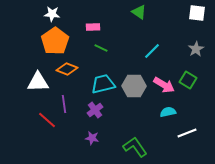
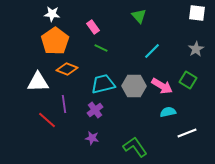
green triangle: moved 4 px down; rotated 14 degrees clockwise
pink rectangle: rotated 56 degrees clockwise
pink arrow: moved 2 px left, 1 px down
